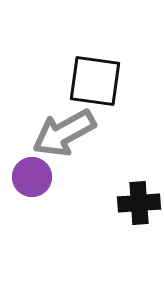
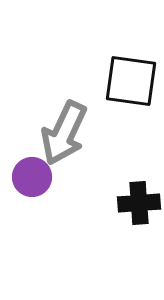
black square: moved 36 px right
gray arrow: rotated 36 degrees counterclockwise
